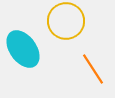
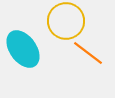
orange line: moved 5 px left, 16 px up; rotated 20 degrees counterclockwise
